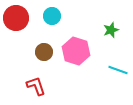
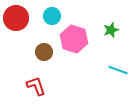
pink hexagon: moved 2 px left, 12 px up
